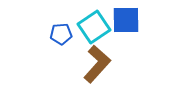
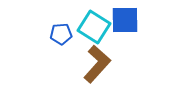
blue square: moved 1 px left
cyan square: rotated 24 degrees counterclockwise
